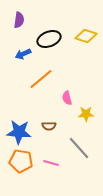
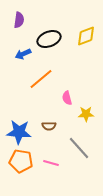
yellow diamond: rotated 40 degrees counterclockwise
